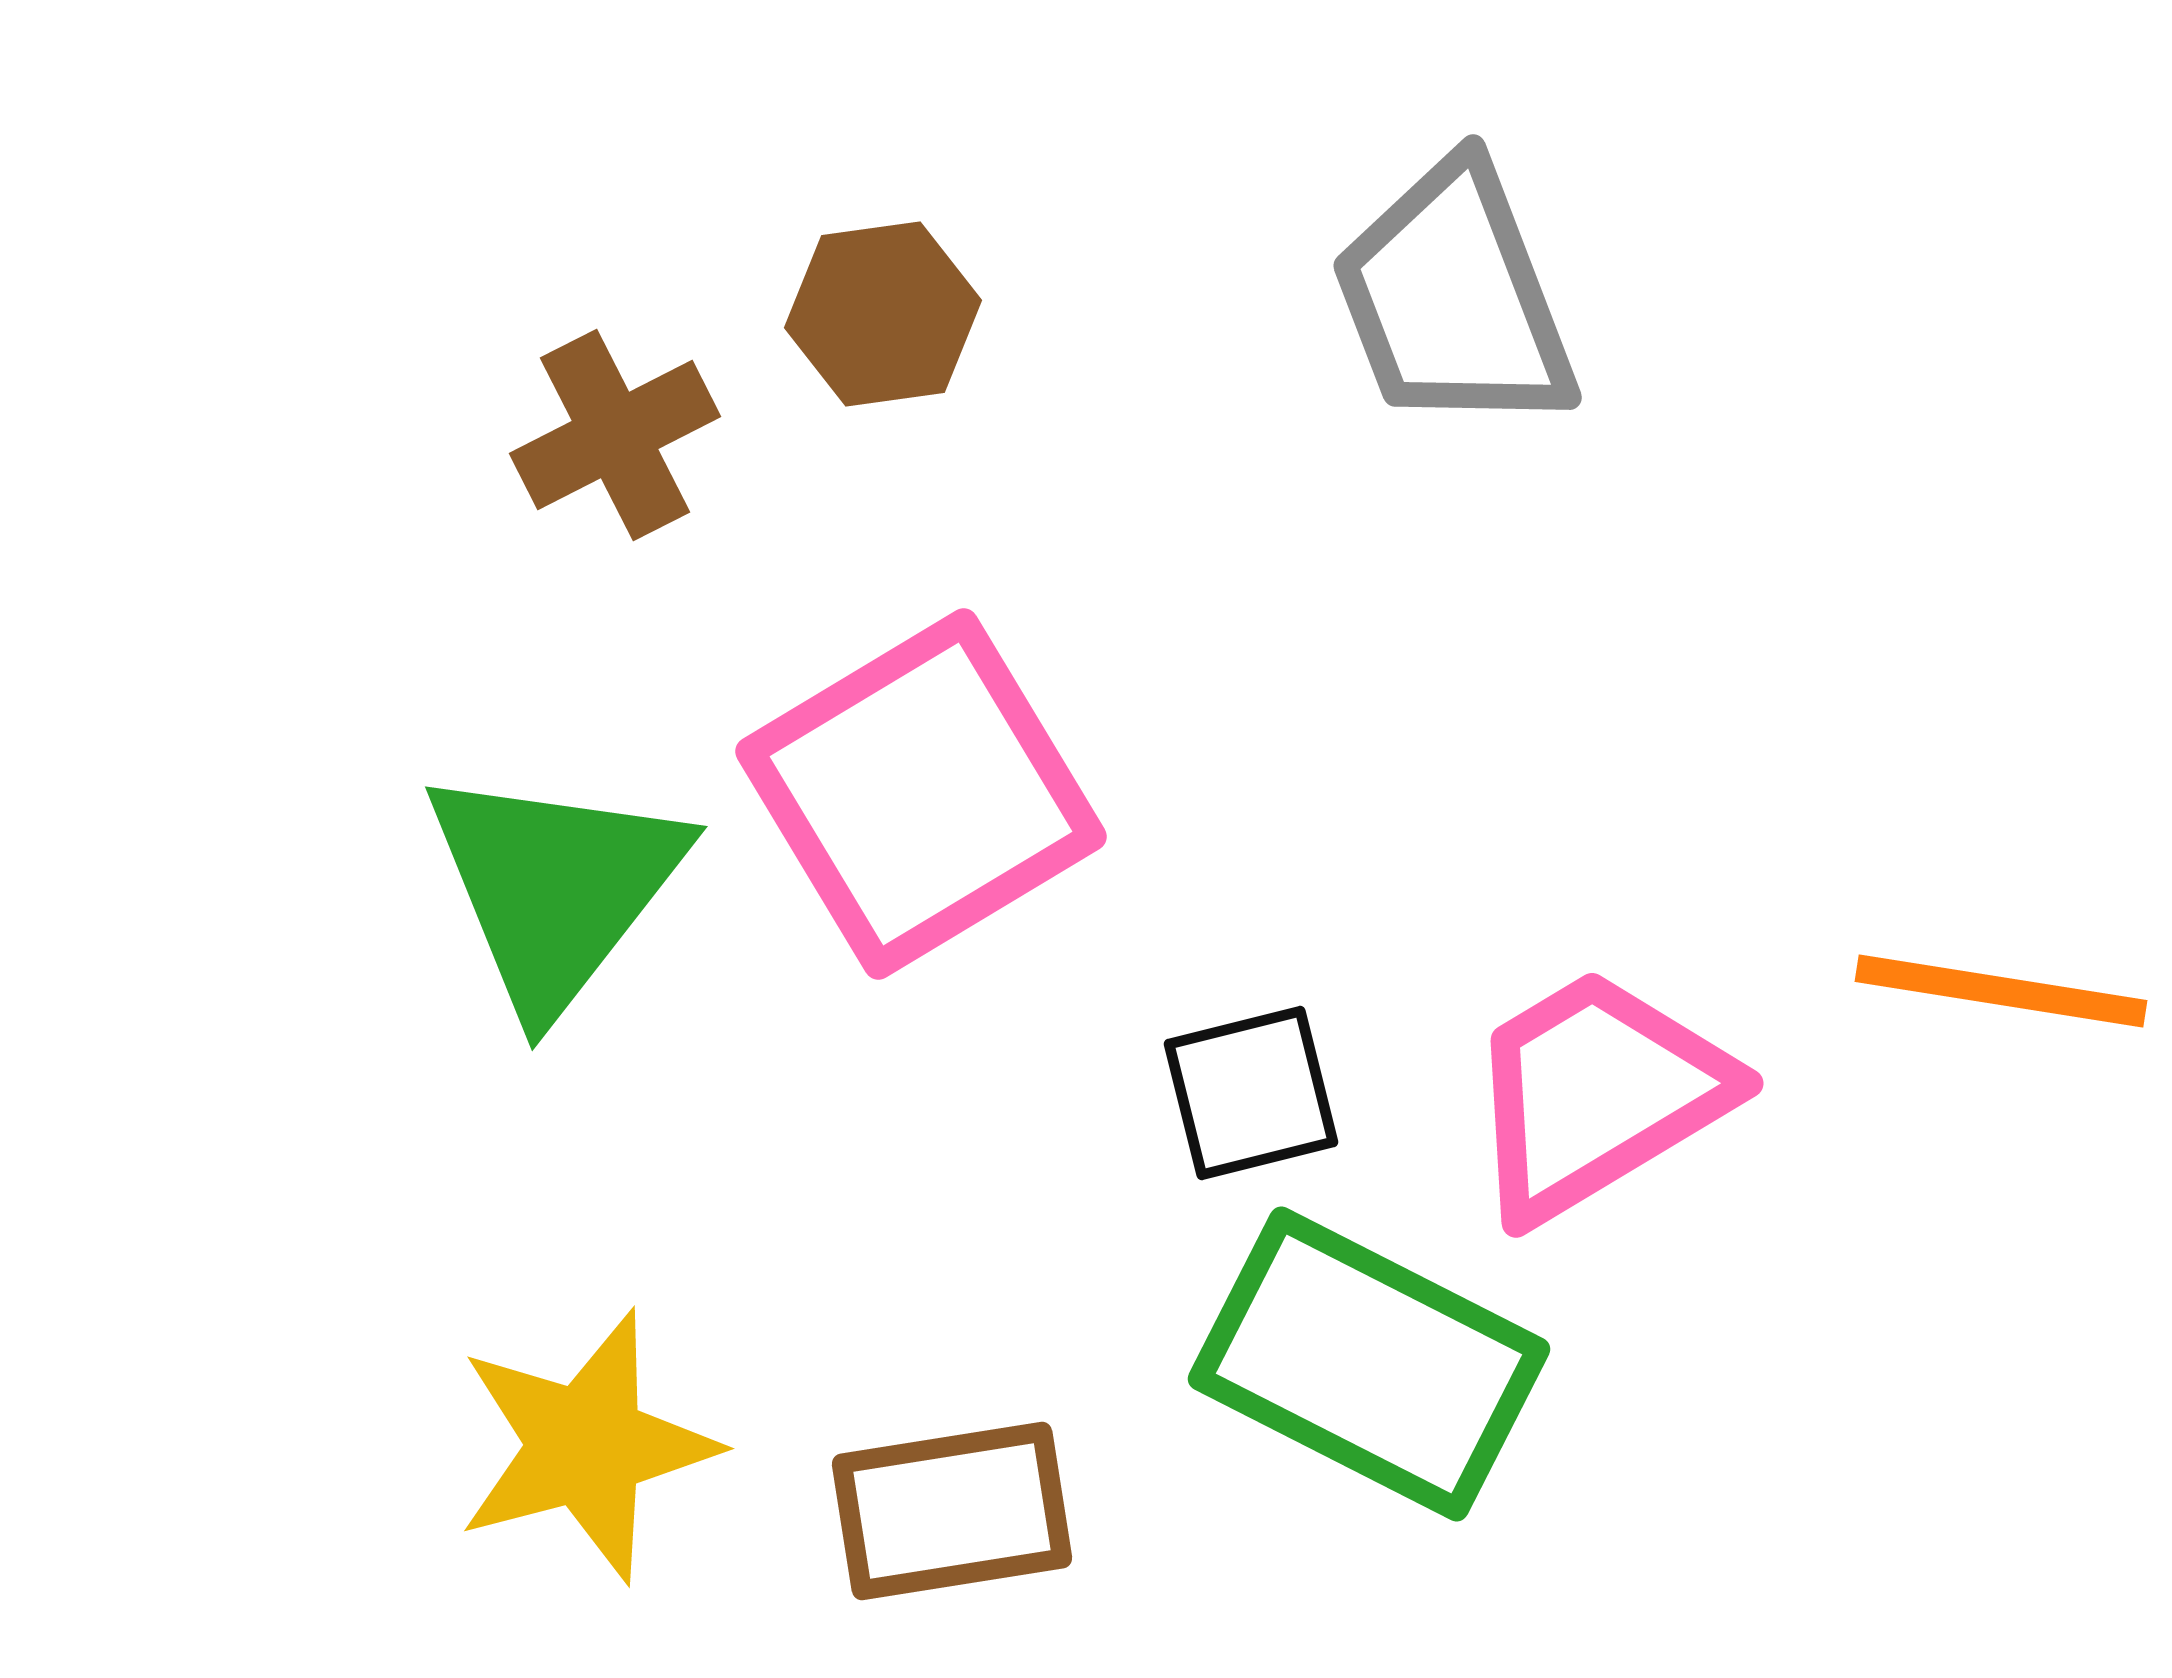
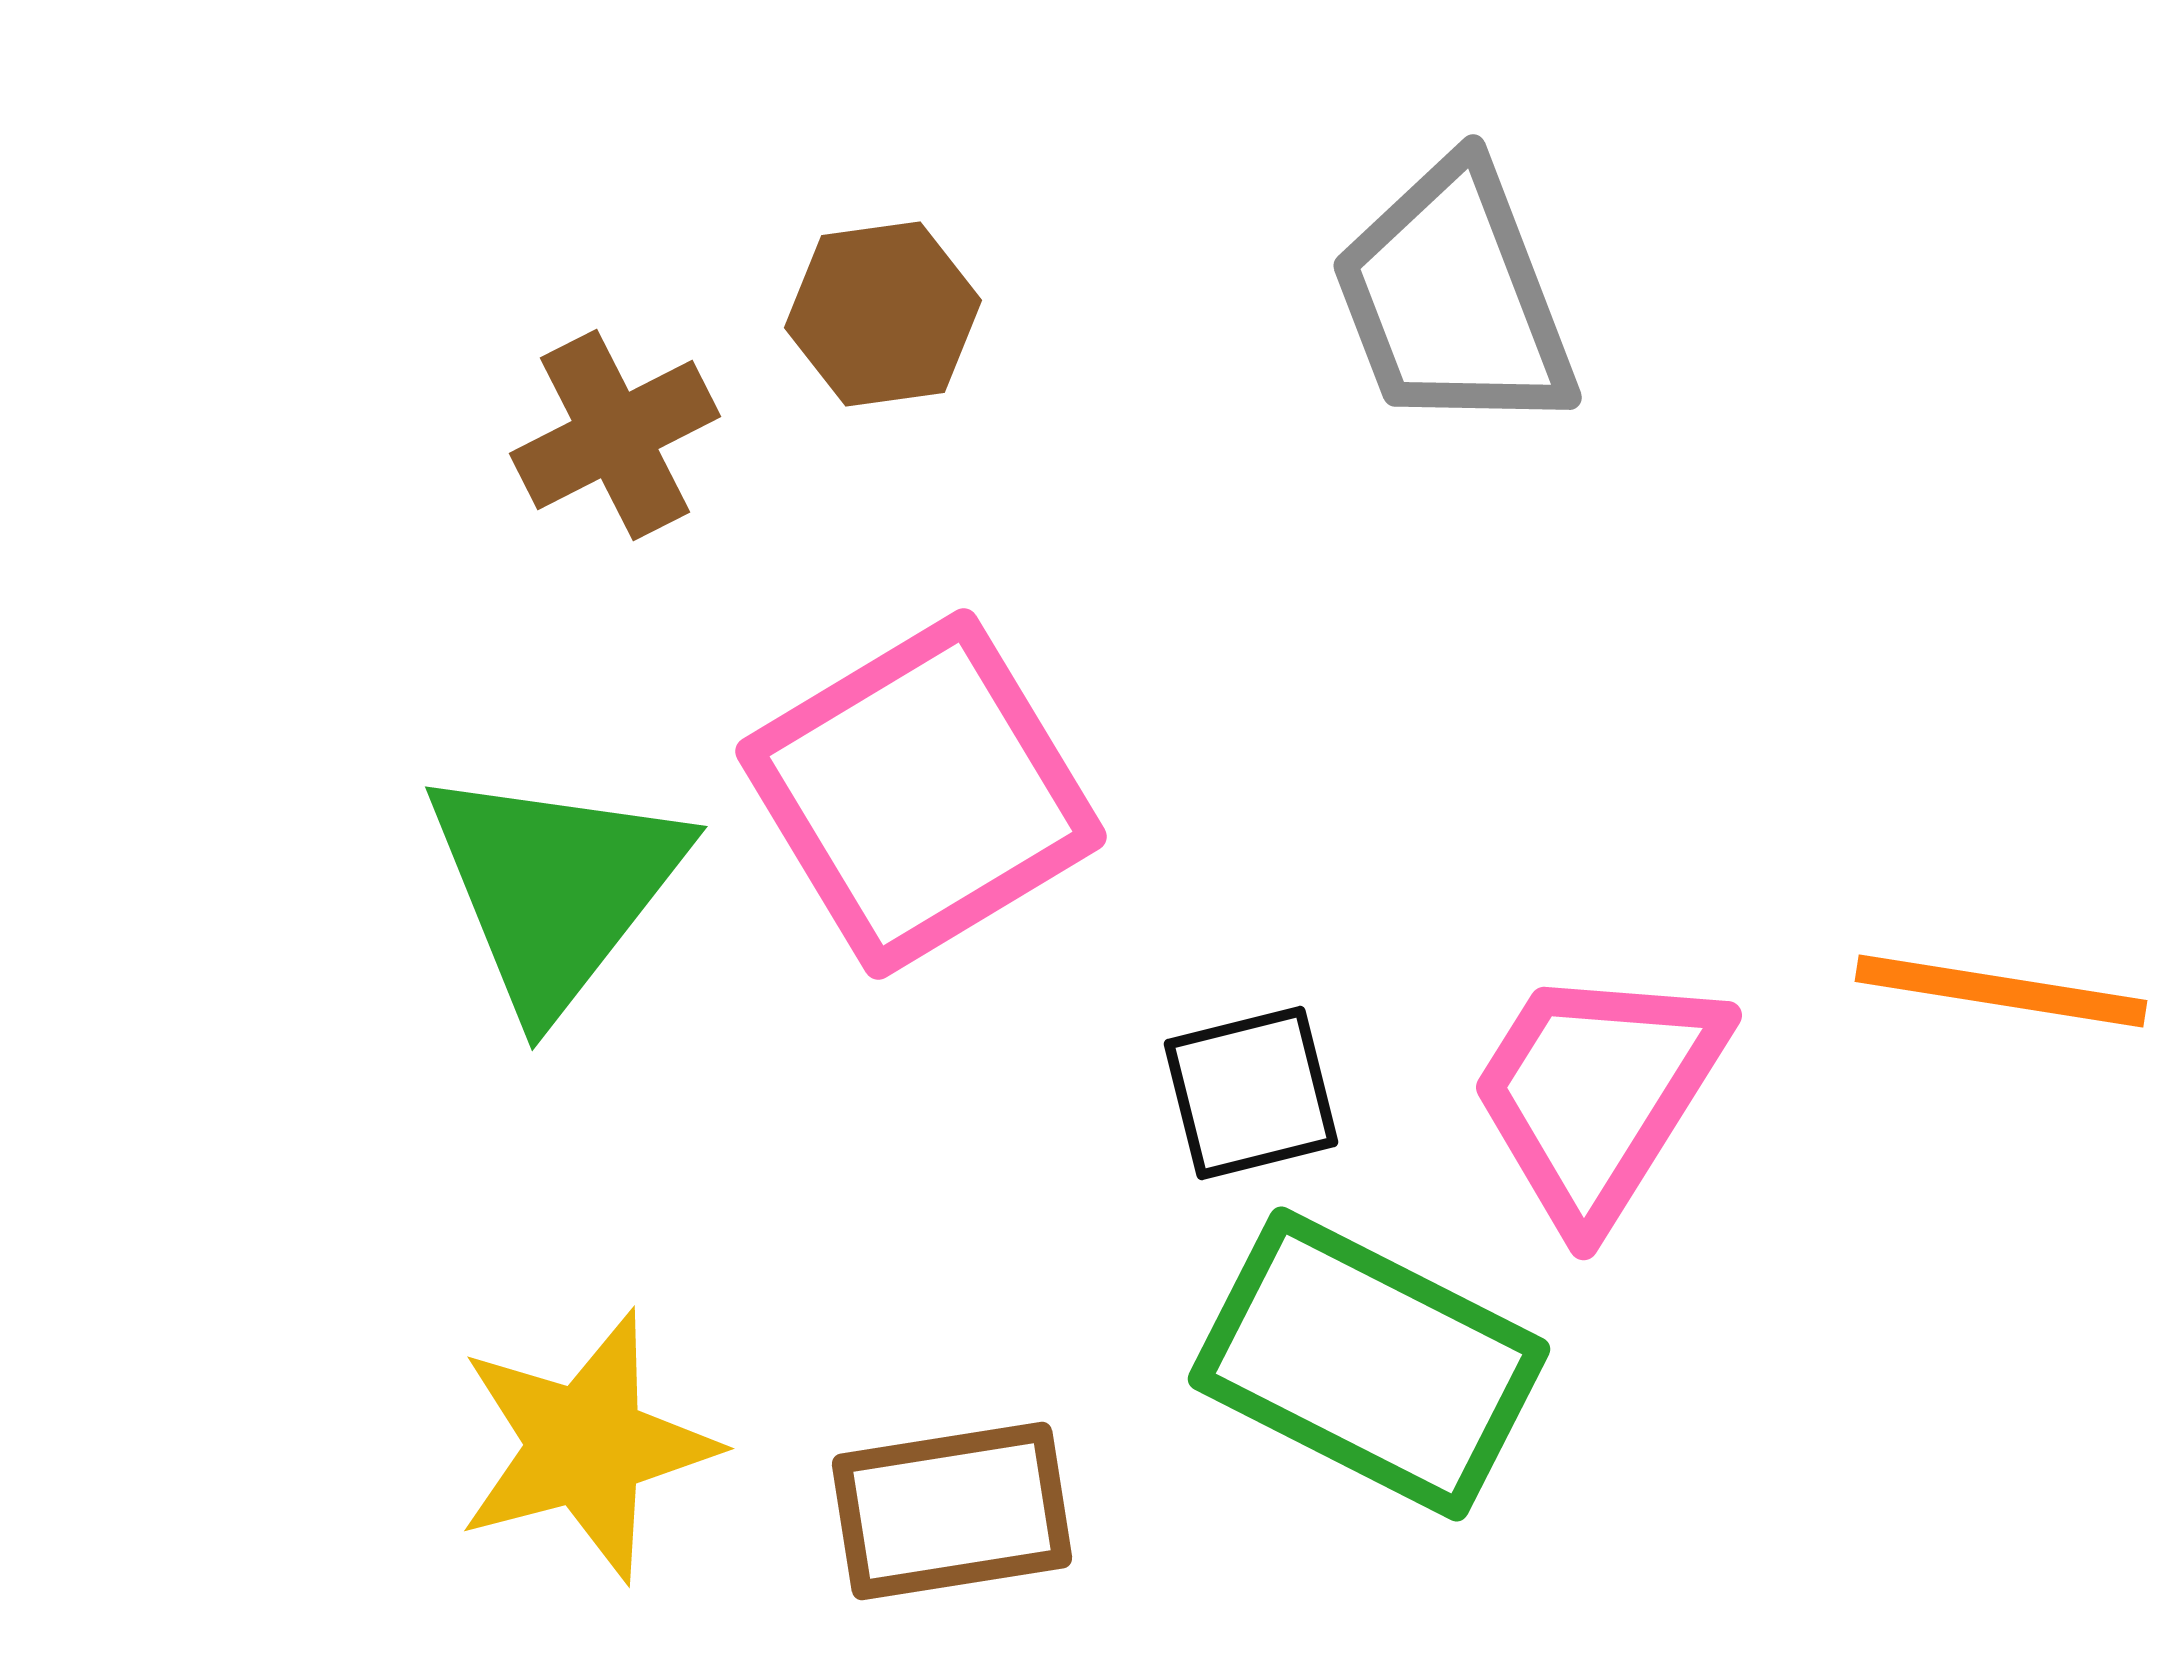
pink trapezoid: rotated 27 degrees counterclockwise
